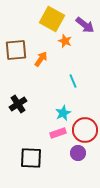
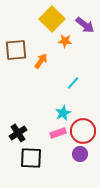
yellow square: rotated 15 degrees clockwise
orange star: rotated 16 degrees counterclockwise
orange arrow: moved 2 px down
cyan line: moved 2 px down; rotated 64 degrees clockwise
black cross: moved 29 px down
red circle: moved 2 px left, 1 px down
purple circle: moved 2 px right, 1 px down
